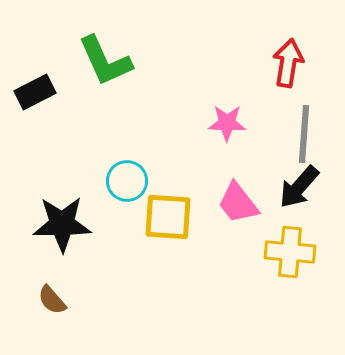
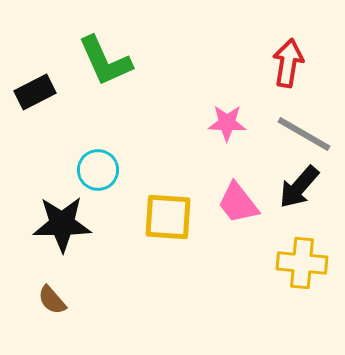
gray line: rotated 64 degrees counterclockwise
cyan circle: moved 29 px left, 11 px up
yellow cross: moved 12 px right, 11 px down
